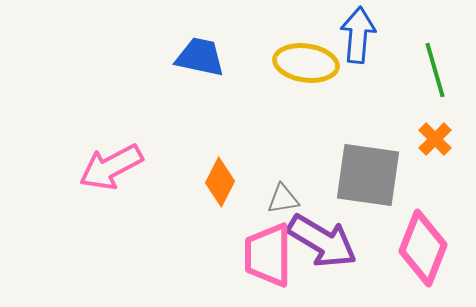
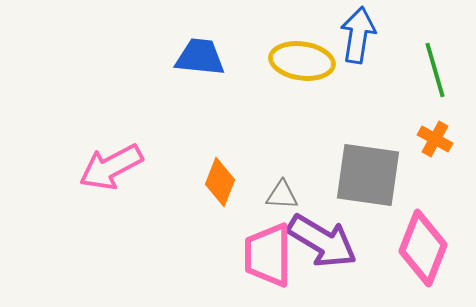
blue arrow: rotated 4 degrees clockwise
blue trapezoid: rotated 6 degrees counterclockwise
yellow ellipse: moved 4 px left, 2 px up
orange cross: rotated 16 degrees counterclockwise
orange diamond: rotated 6 degrees counterclockwise
gray triangle: moved 1 px left, 4 px up; rotated 12 degrees clockwise
